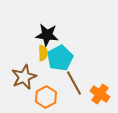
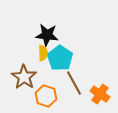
cyan pentagon: rotated 10 degrees counterclockwise
brown star: rotated 15 degrees counterclockwise
orange hexagon: moved 1 px up; rotated 15 degrees counterclockwise
